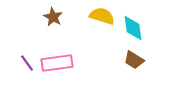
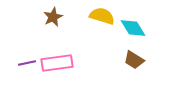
brown star: rotated 18 degrees clockwise
cyan diamond: rotated 24 degrees counterclockwise
purple line: rotated 66 degrees counterclockwise
